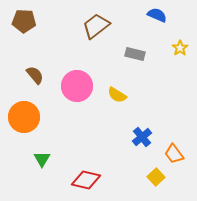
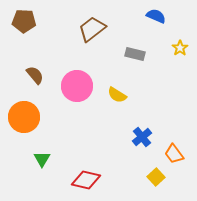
blue semicircle: moved 1 px left, 1 px down
brown trapezoid: moved 4 px left, 3 px down
